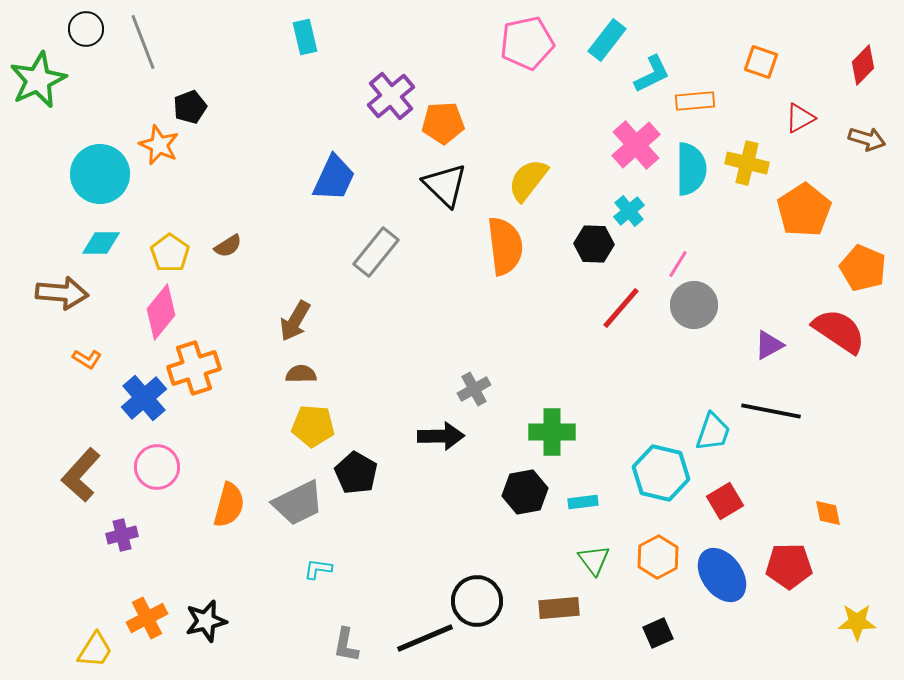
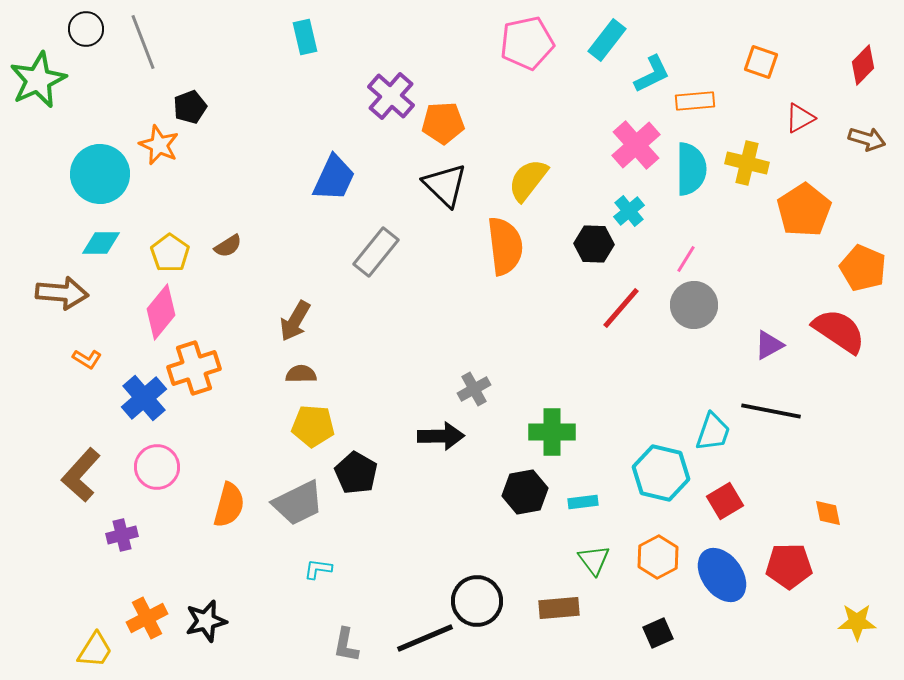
purple cross at (391, 96): rotated 9 degrees counterclockwise
pink line at (678, 264): moved 8 px right, 5 px up
